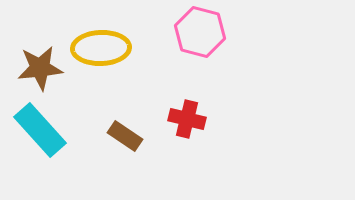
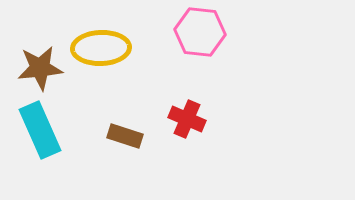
pink hexagon: rotated 9 degrees counterclockwise
red cross: rotated 9 degrees clockwise
cyan rectangle: rotated 18 degrees clockwise
brown rectangle: rotated 16 degrees counterclockwise
